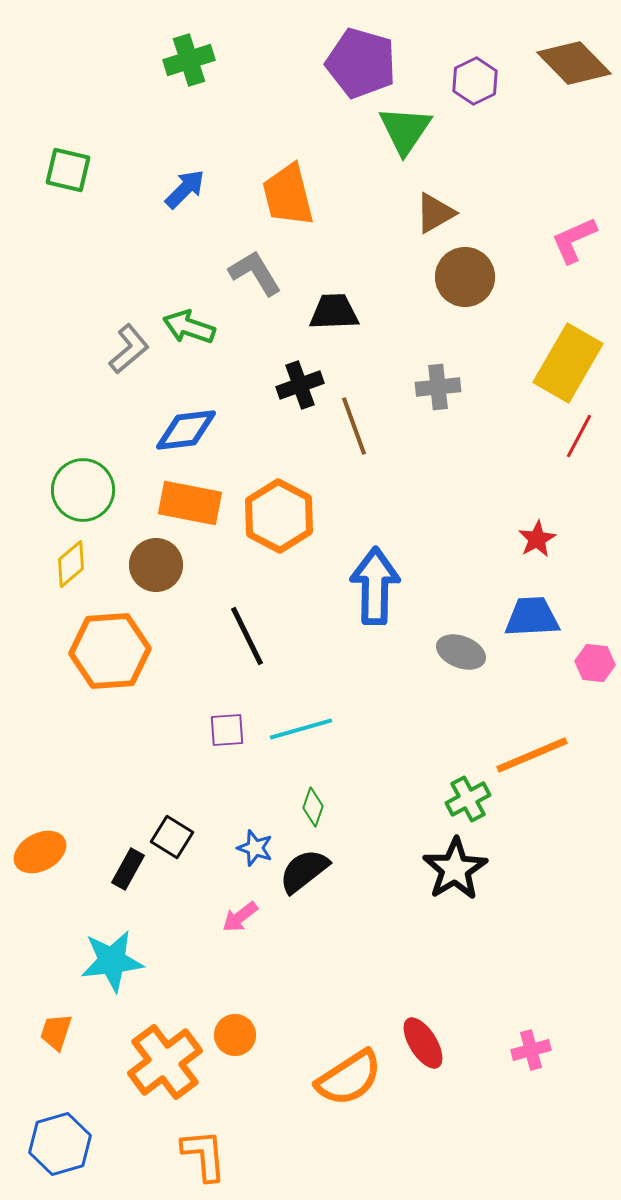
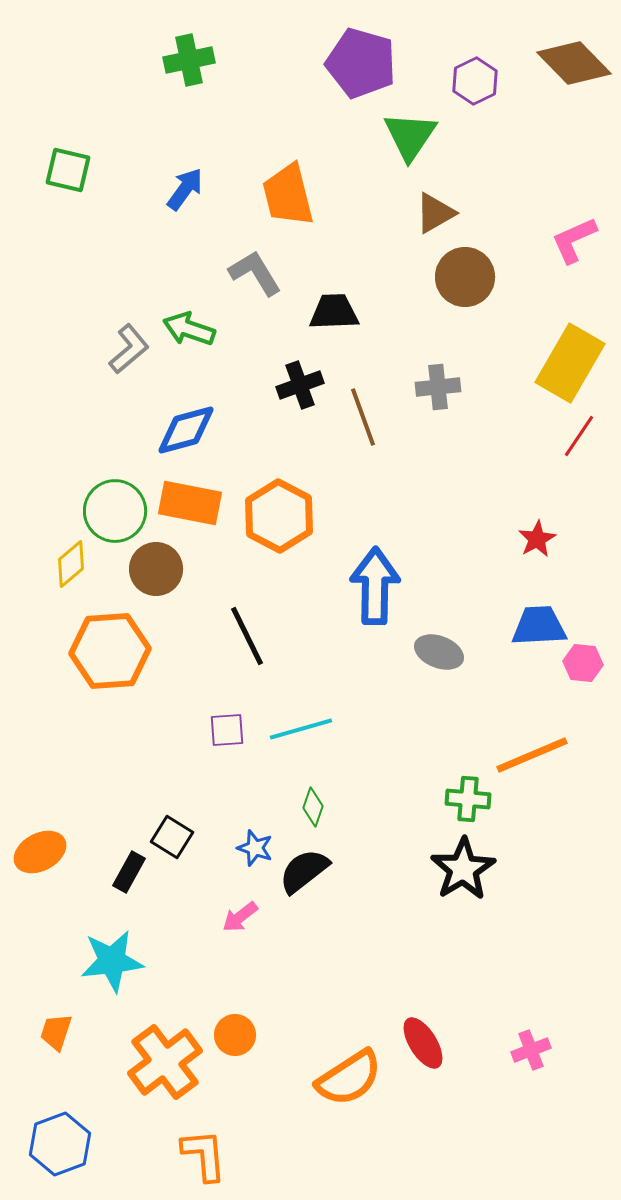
green cross at (189, 60): rotated 6 degrees clockwise
green triangle at (405, 130): moved 5 px right, 6 px down
blue arrow at (185, 189): rotated 9 degrees counterclockwise
green arrow at (189, 327): moved 2 px down
yellow rectangle at (568, 363): moved 2 px right
brown line at (354, 426): moved 9 px right, 9 px up
blue diamond at (186, 430): rotated 8 degrees counterclockwise
red line at (579, 436): rotated 6 degrees clockwise
green circle at (83, 490): moved 32 px right, 21 px down
brown circle at (156, 565): moved 4 px down
blue trapezoid at (532, 617): moved 7 px right, 9 px down
gray ellipse at (461, 652): moved 22 px left
pink hexagon at (595, 663): moved 12 px left
green cross at (468, 799): rotated 33 degrees clockwise
black rectangle at (128, 869): moved 1 px right, 3 px down
black star at (455, 869): moved 8 px right
pink cross at (531, 1050): rotated 6 degrees counterclockwise
blue hexagon at (60, 1144): rotated 4 degrees counterclockwise
